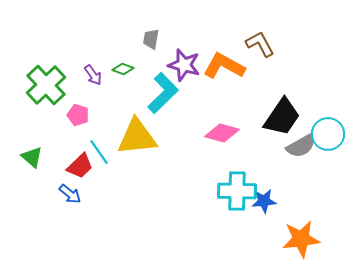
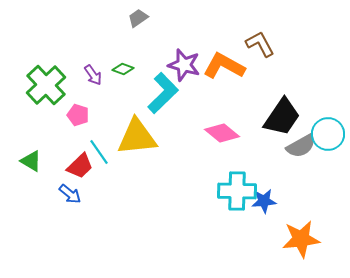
gray trapezoid: moved 13 px left, 21 px up; rotated 45 degrees clockwise
pink diamond: rotated 24 degrees clockwise
green triangle: moved 1 px left, 4 px down; rotated 10 degrees counterclockwise
